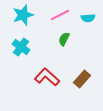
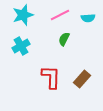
cyan cross: moved 1 px up; rotated 24 degrees clockwise
red L-shape: moved 4 px right; rotated 50 degrees clockwise
